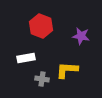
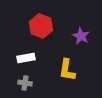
purple star: rotated 18 degrees clockwise
yellow L-shape: rotated 85 degrees counterclockwise
gray cross: moved 17 px left, 4 px down
